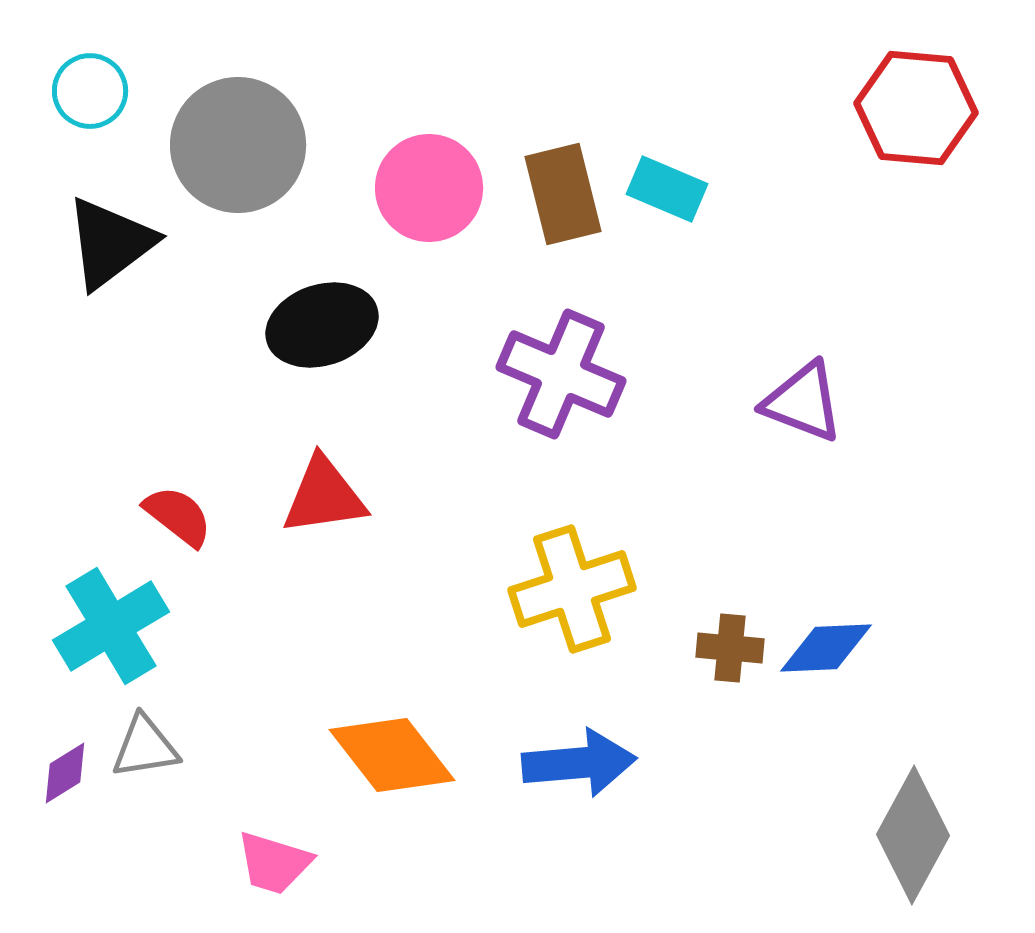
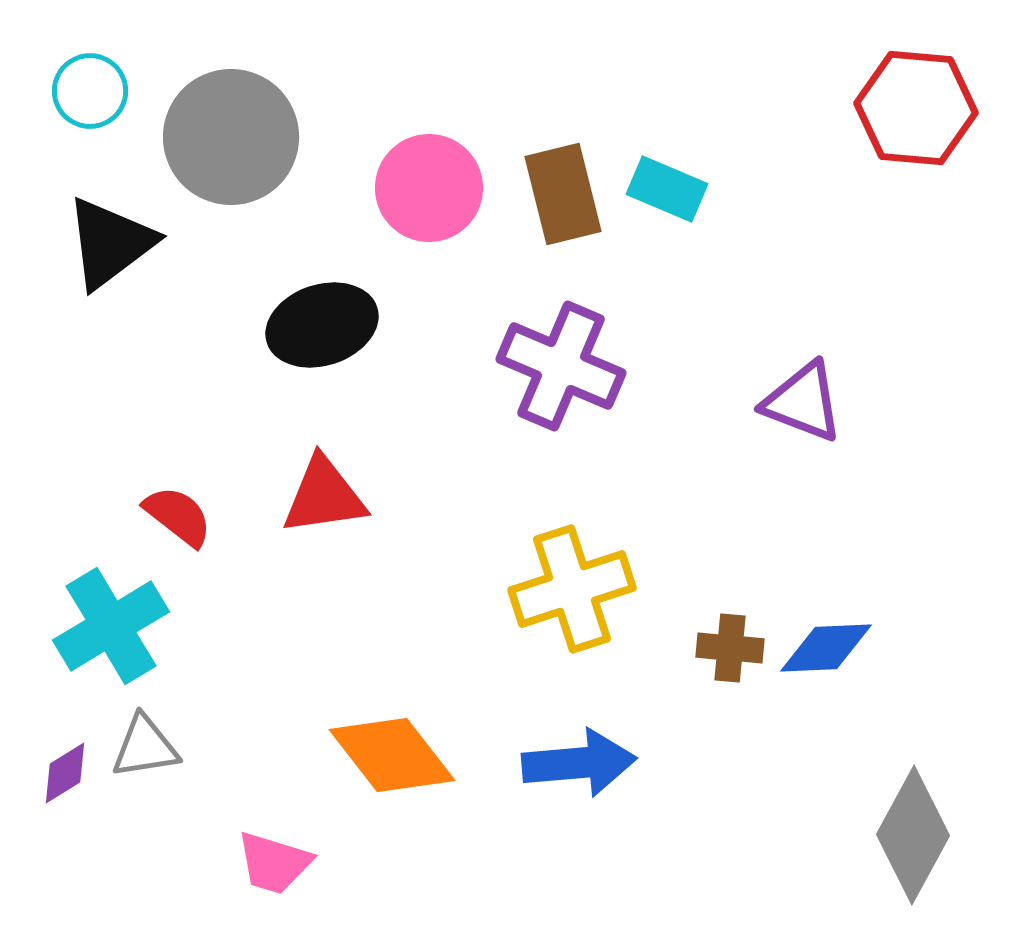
gray circle: moved 7 px left, 8 px up
purple cross: moved 8 px up
